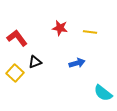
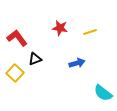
yellow line: rotated 24 degrees counterclockwise
black triangle: moved 3 px up
